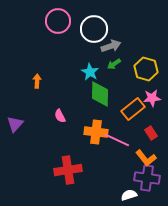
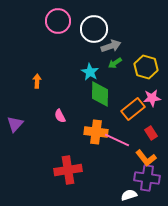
green arrow: moved 1 px right, 1 px up
yellow hexagon: moved 2 px up
